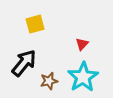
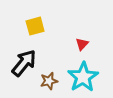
yellow square: moved 2 px down
